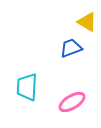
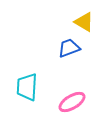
yellow triangle: moved 3 px left
blue trapezoid: moved 2 px left
